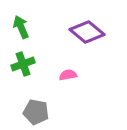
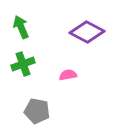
purple diamond: rotated 12 degrees counterclockwise
gray pentagon: moved 1 px right, 1 px up
